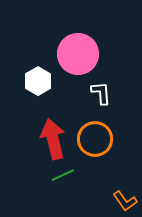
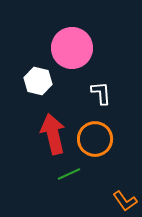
pink circle: moved 6 px left, 6 px up
white hexagon: rotated 16 degrees counterclockwise
red arrow: moved 5 px up
green line: moved 6 px right, 1 px up
